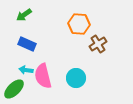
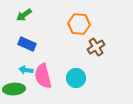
brown cross: moved 2 px left, 3 px down
green ellipse: rotated 40 degrees clockwise
